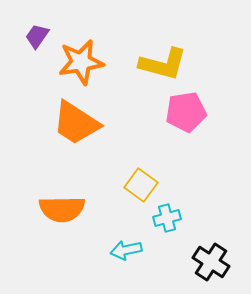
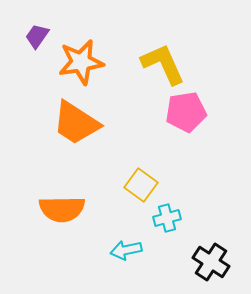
yellow L-shape: rotated 129 degrees counterclockwise
